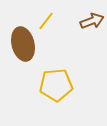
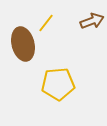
yellow line: moved 2 px down
yellow pentagon: moved 2 px right, 1 px up
